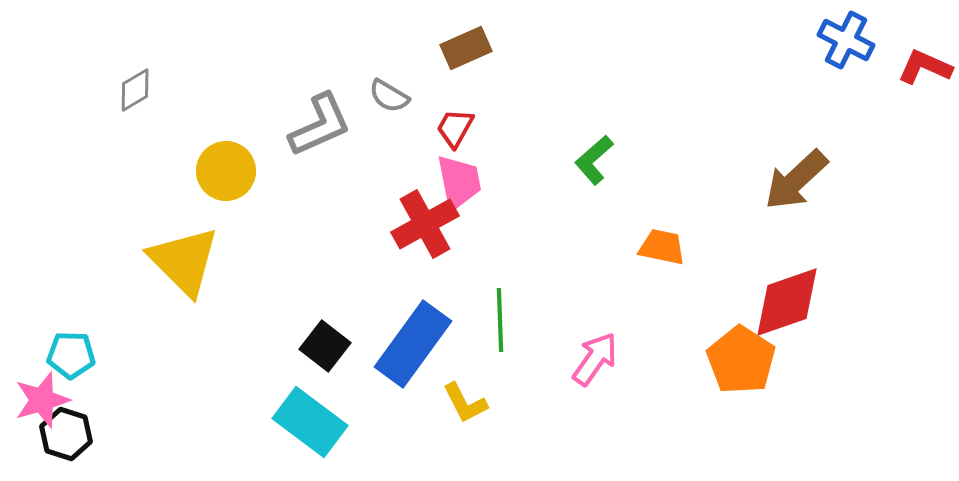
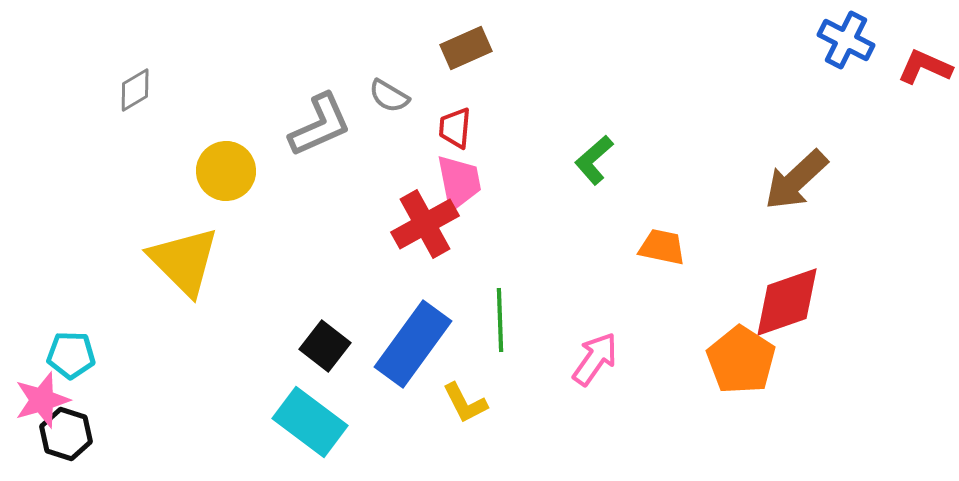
red trapezoid: rotated 24 degrees counterclockwise
